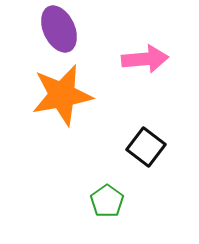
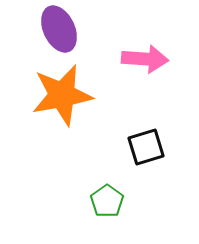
pink arrow: rotated 9 degrees clockwise
black square: rotated 36 degrees clockwise
